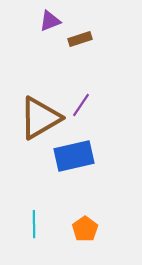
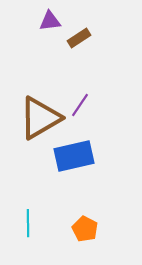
purple triangle: rotated 15 degrees clockwise
brown rectangle: moved 1 px left, 1 px up; rotated 15 degrees counterclockwise
purple line: moved 1 px left
cyan line: moved 6 px left, 1 px up
orange pentagon: rotated 10 degrees counterclockwise
